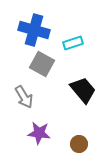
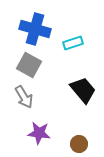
blue cross: moved 1 px right, 1 px up
gray square: moved 13 px left, 1 px down
